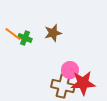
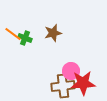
pink circle: moved 1 px right, 1 px down
brown cross: rotated 20 degrees counterclockwise
